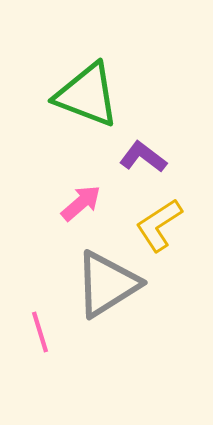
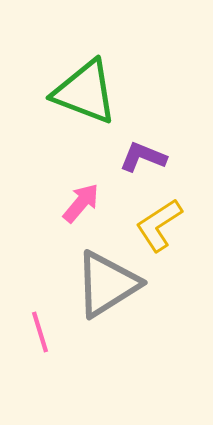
green triangle: moved 2 px left, 3 px up
purple L-shape: rotated 15 degrees counterclockwise
pink arrow: rotated 9 degrees counterclockwise
